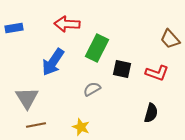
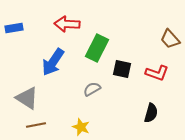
gray triangle: rotated 25 degrees counterclockwise
